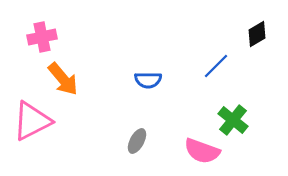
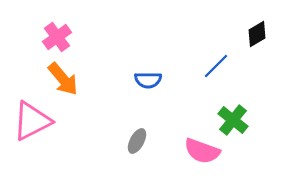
pink cross: moved 15 px right; rotated 24 degrees counterclockwise
